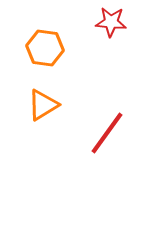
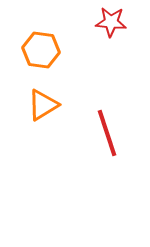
orange hexagon: moved 4 px left, 2 px down
red line: rotated 54 degrees counterclockwise
